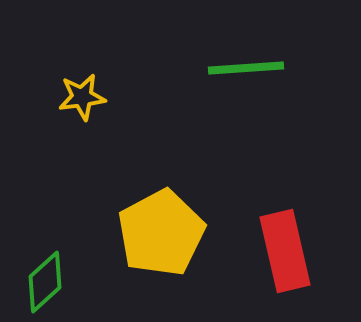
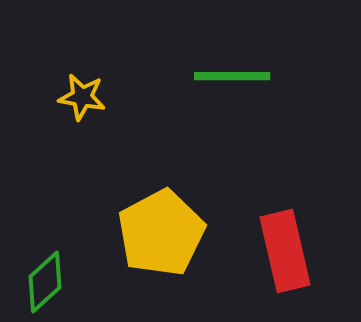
green line: moved 14 px left, 8 px down; rotated 4 degrees clockwise
yellow star: rotated 18 degrees clockwise
